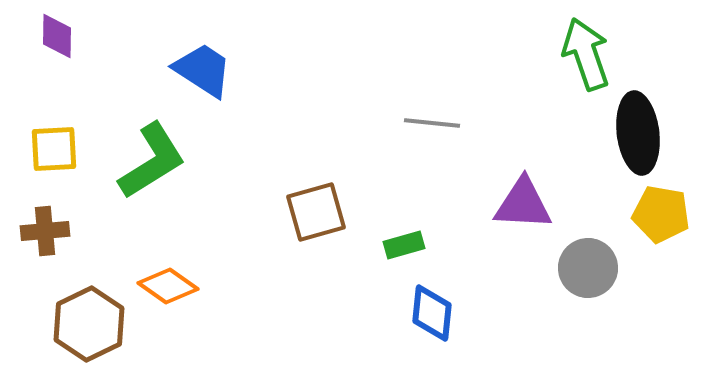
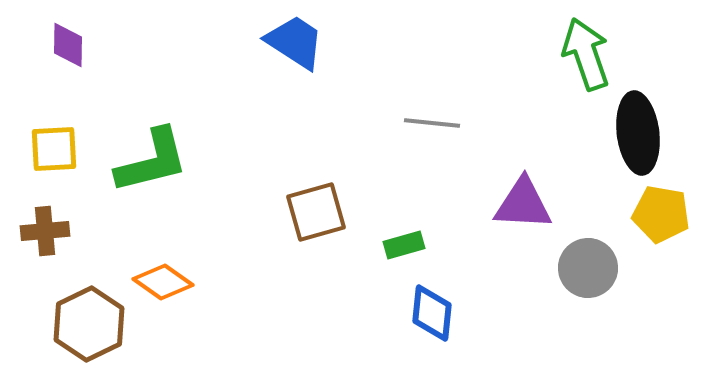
purple diamond: moved 11 px right, 9 px down
blue trapezoid: moved 92 px right, 28 px up
green L-shape: rotated 18 degrees clockwise
orange diamond: moved 5 px left, 4 px up
